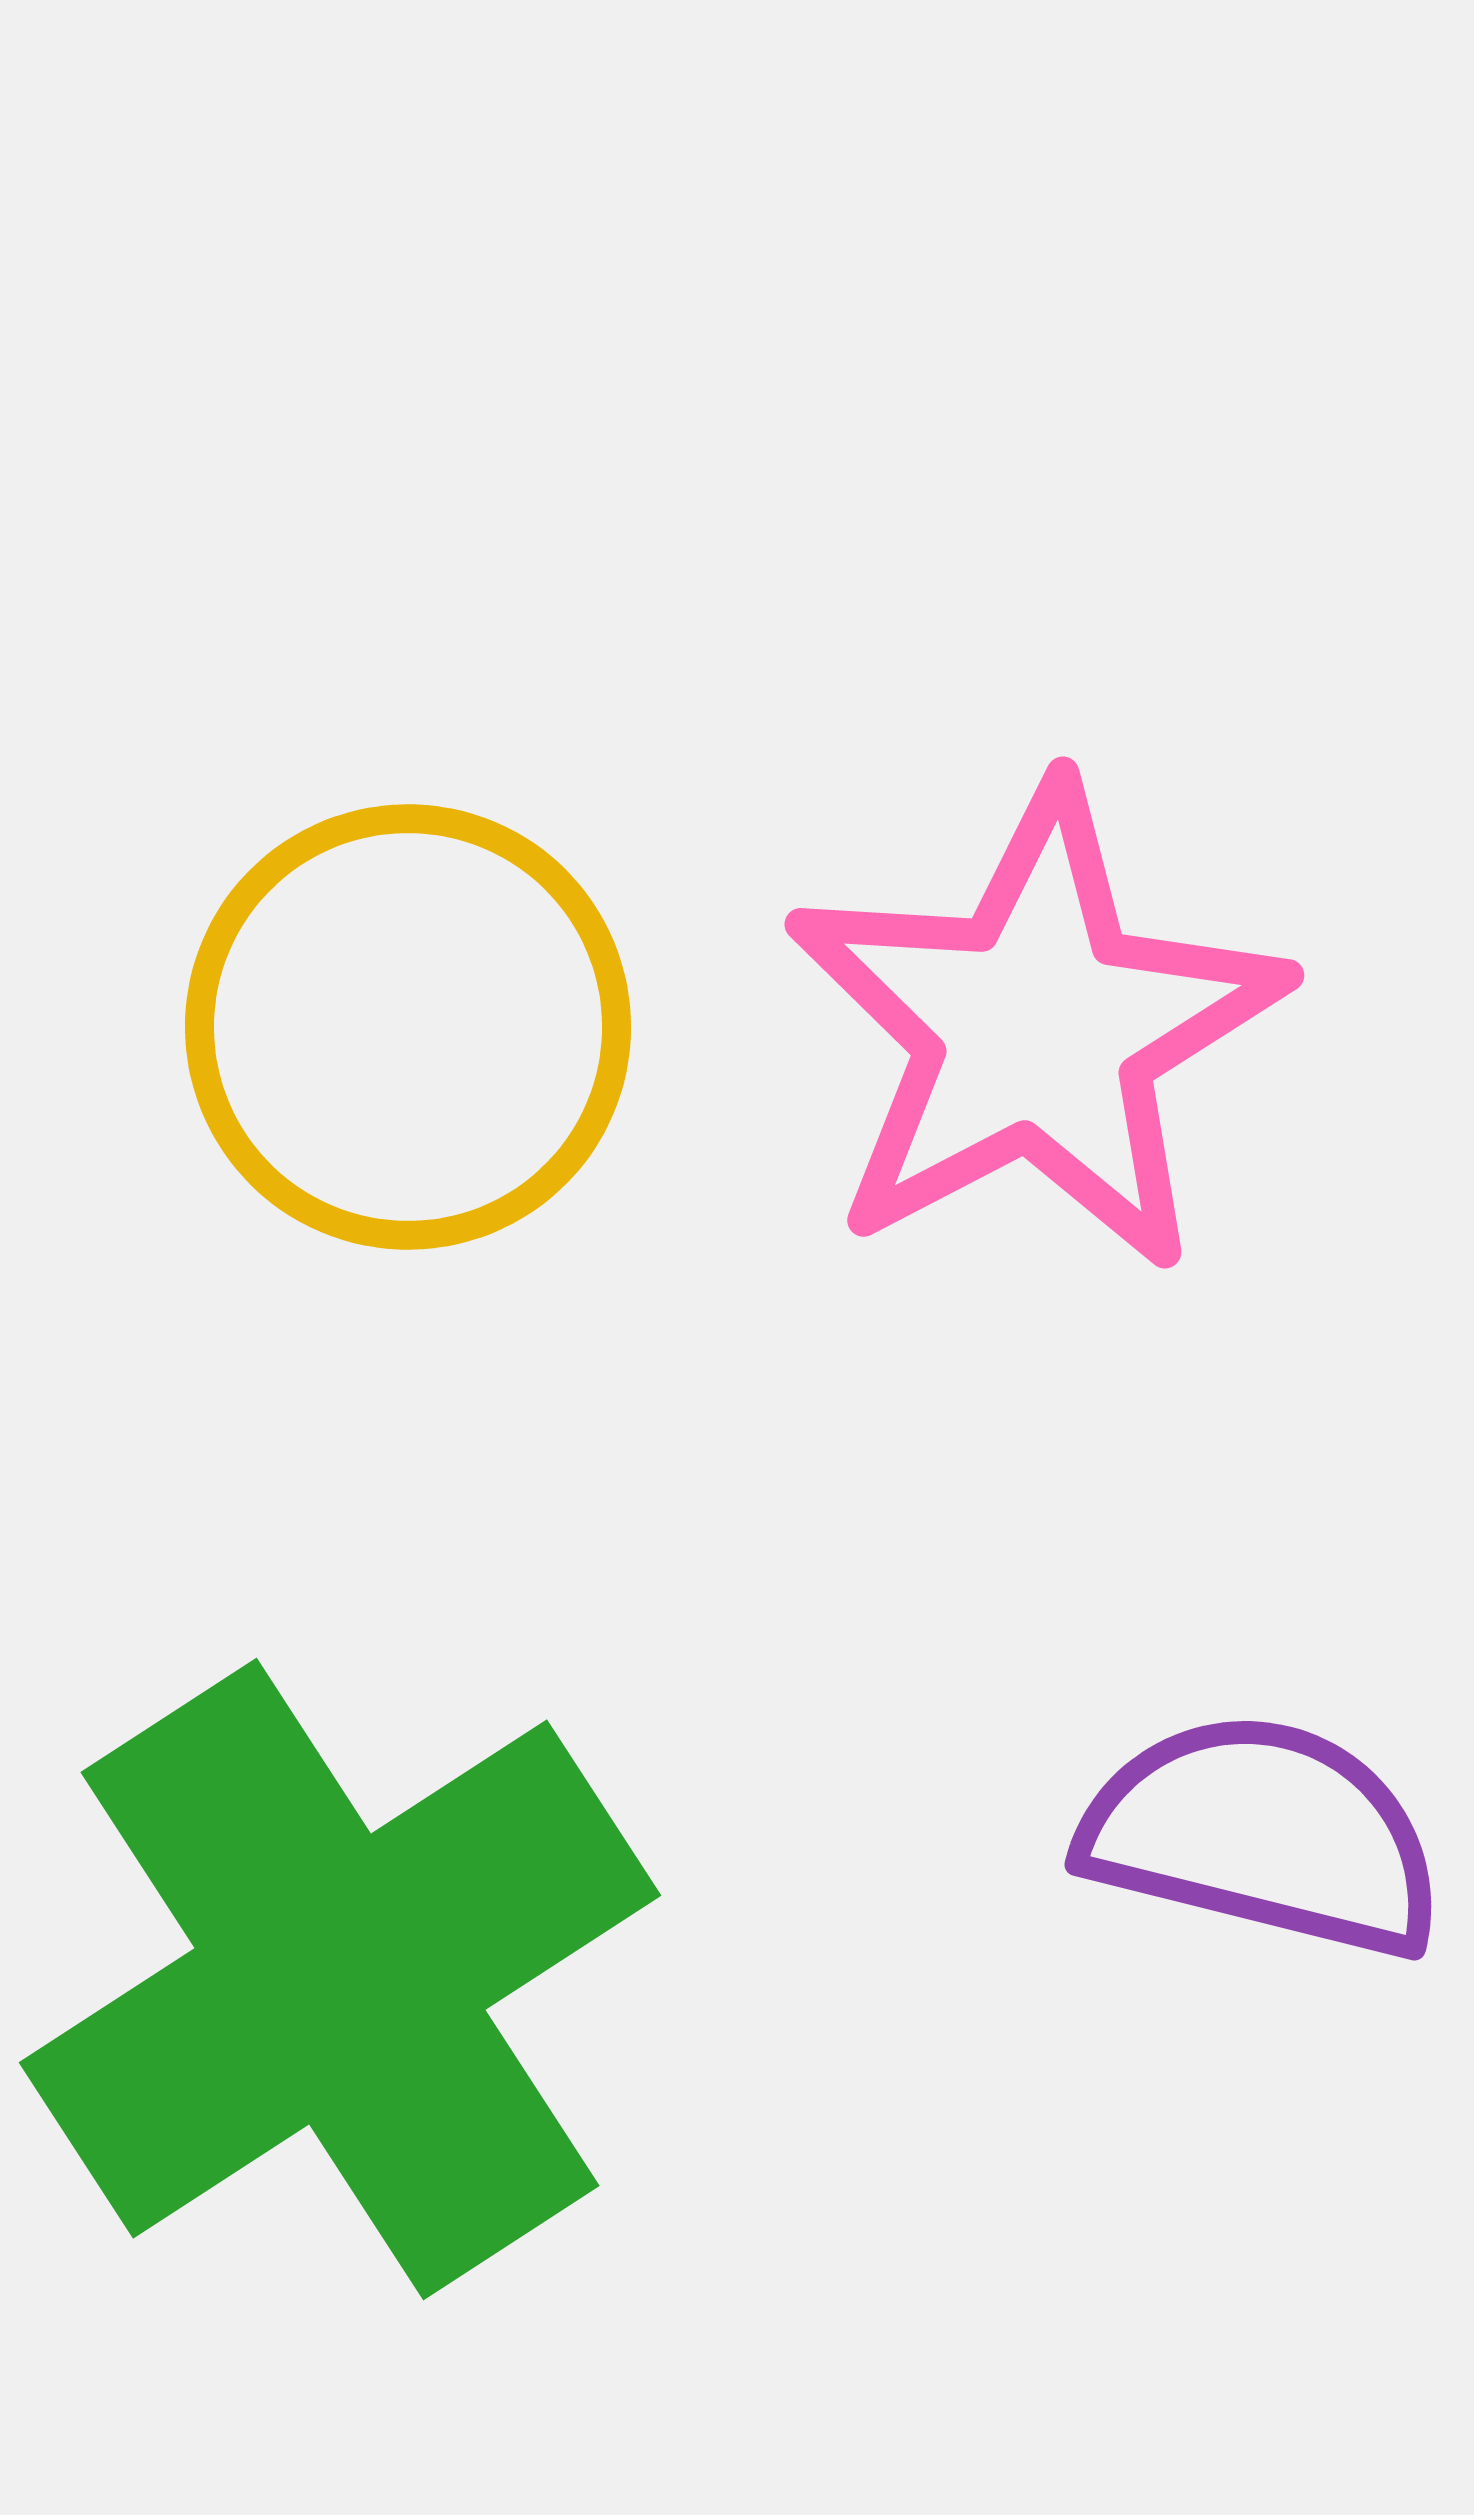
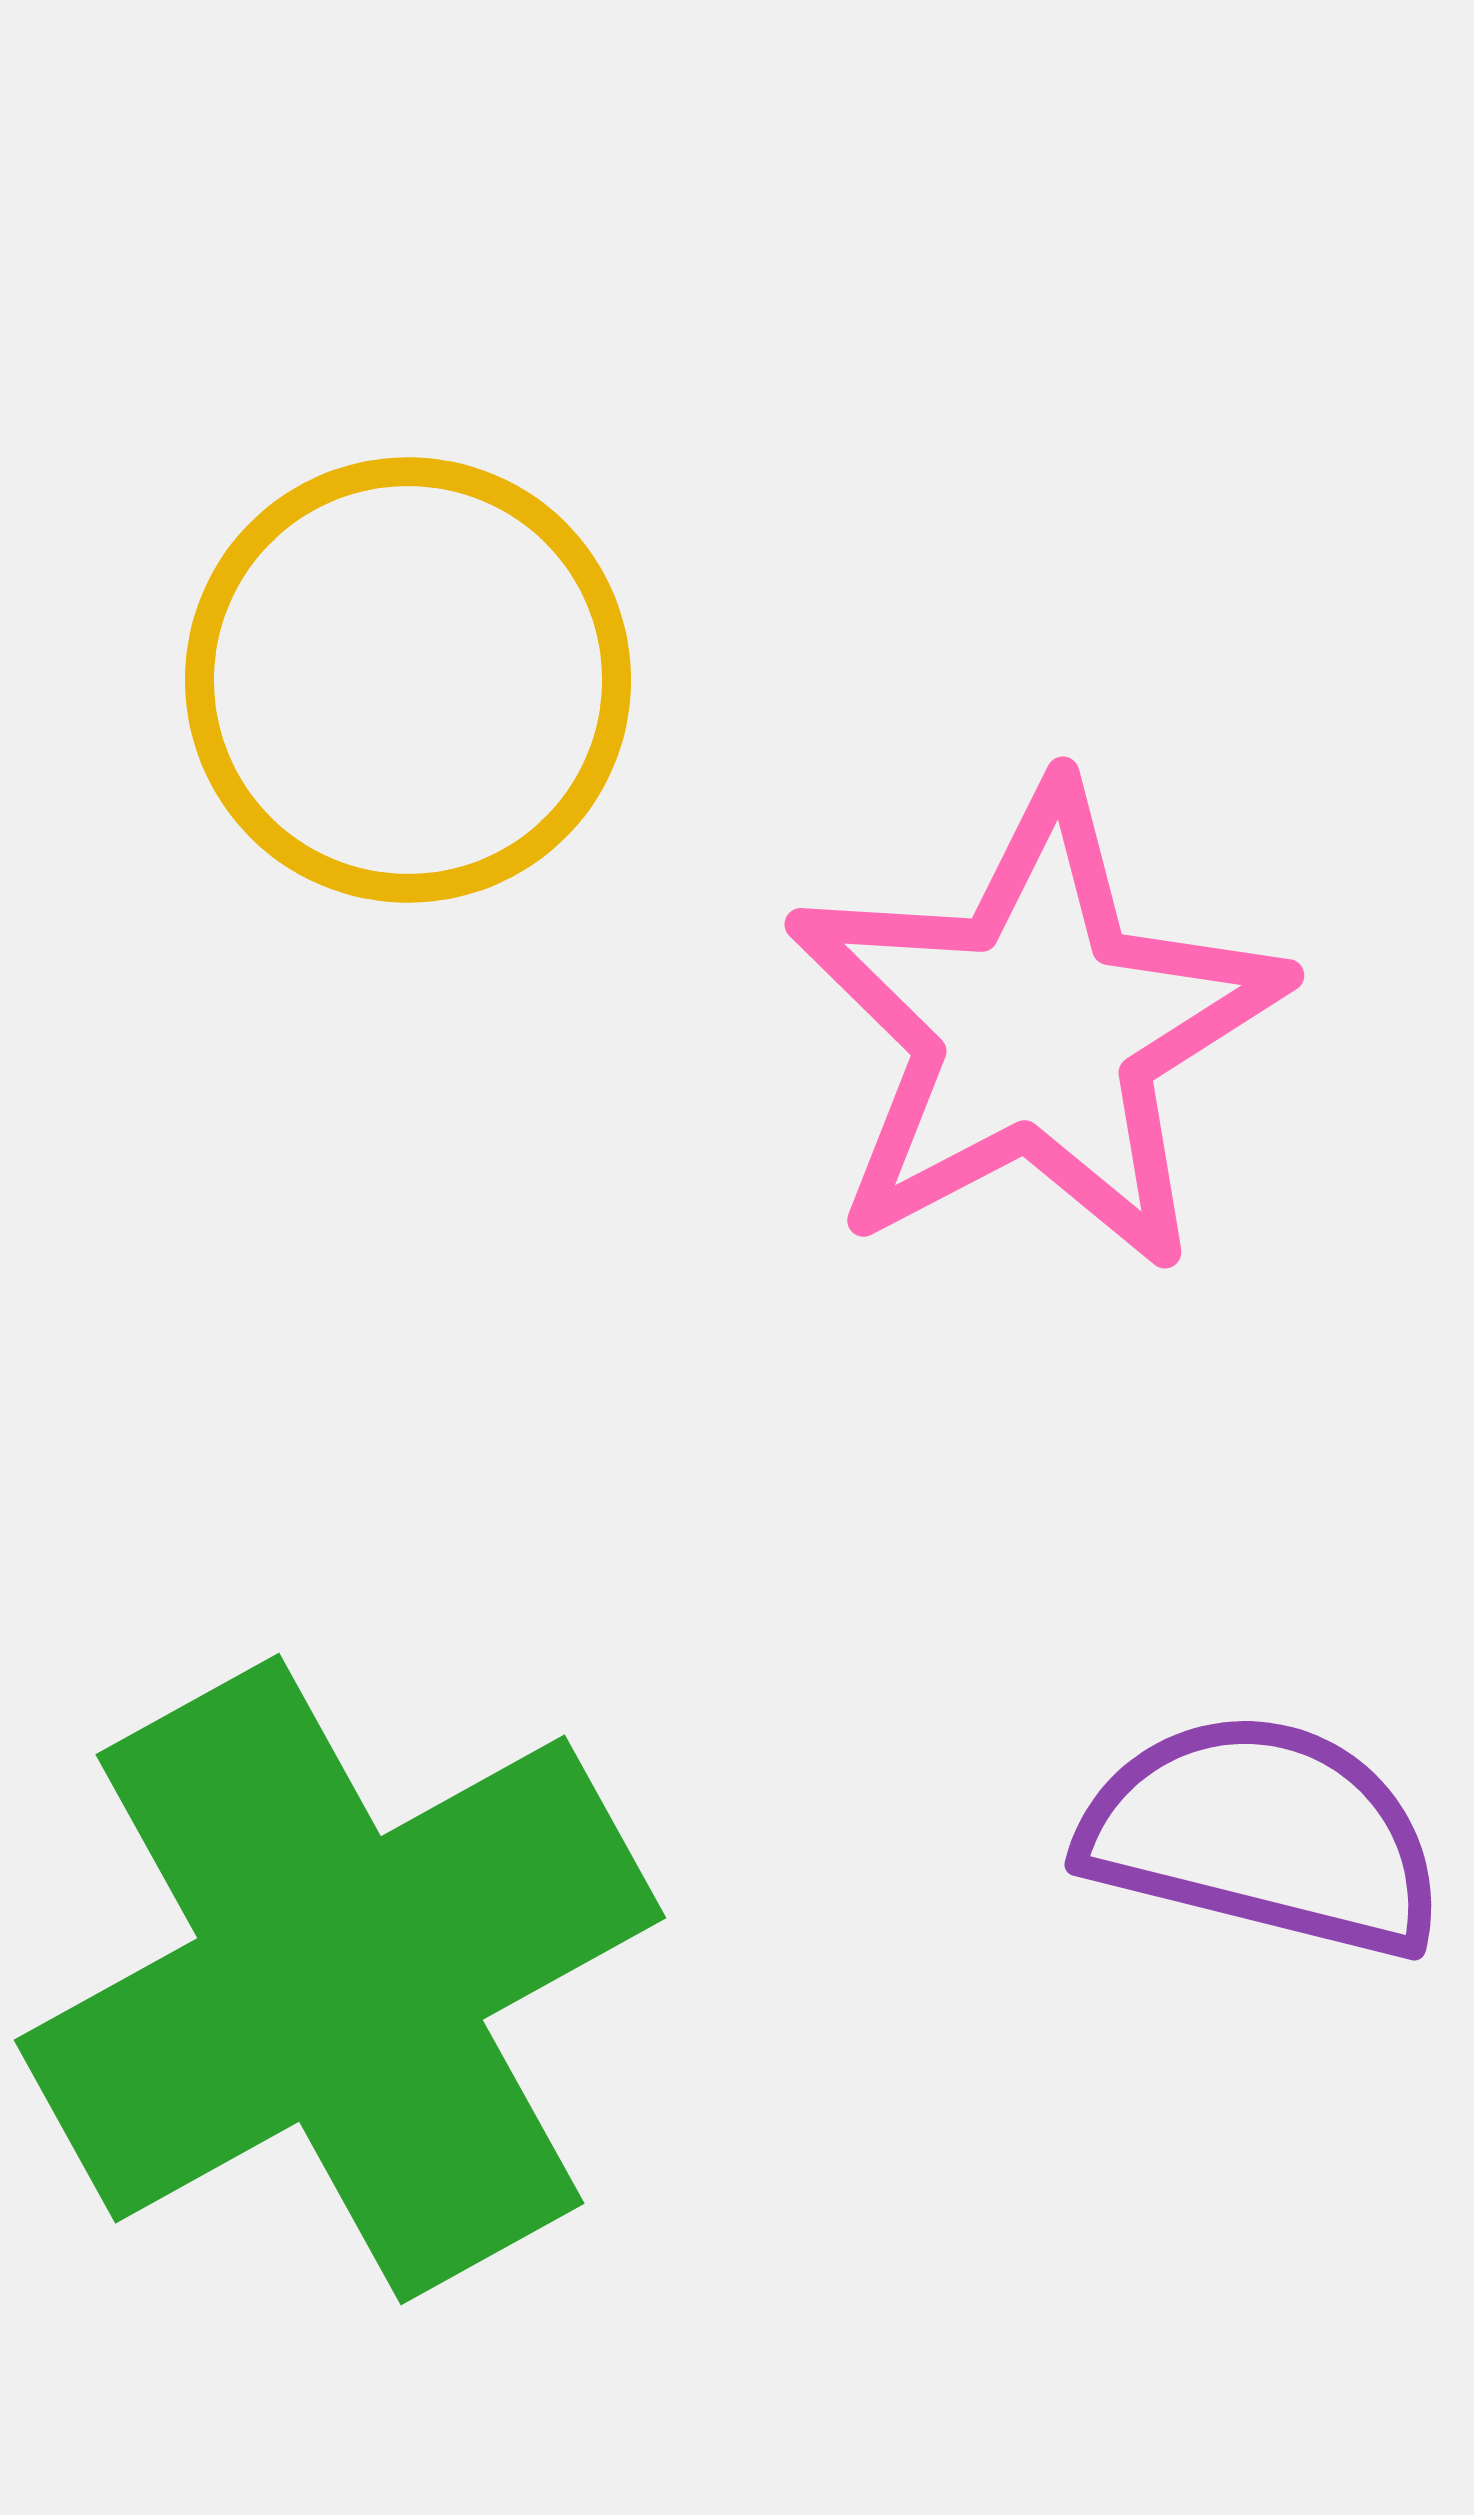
yellow circle: moved 347 px up
green cross: rotated 4 degrees clockwise
